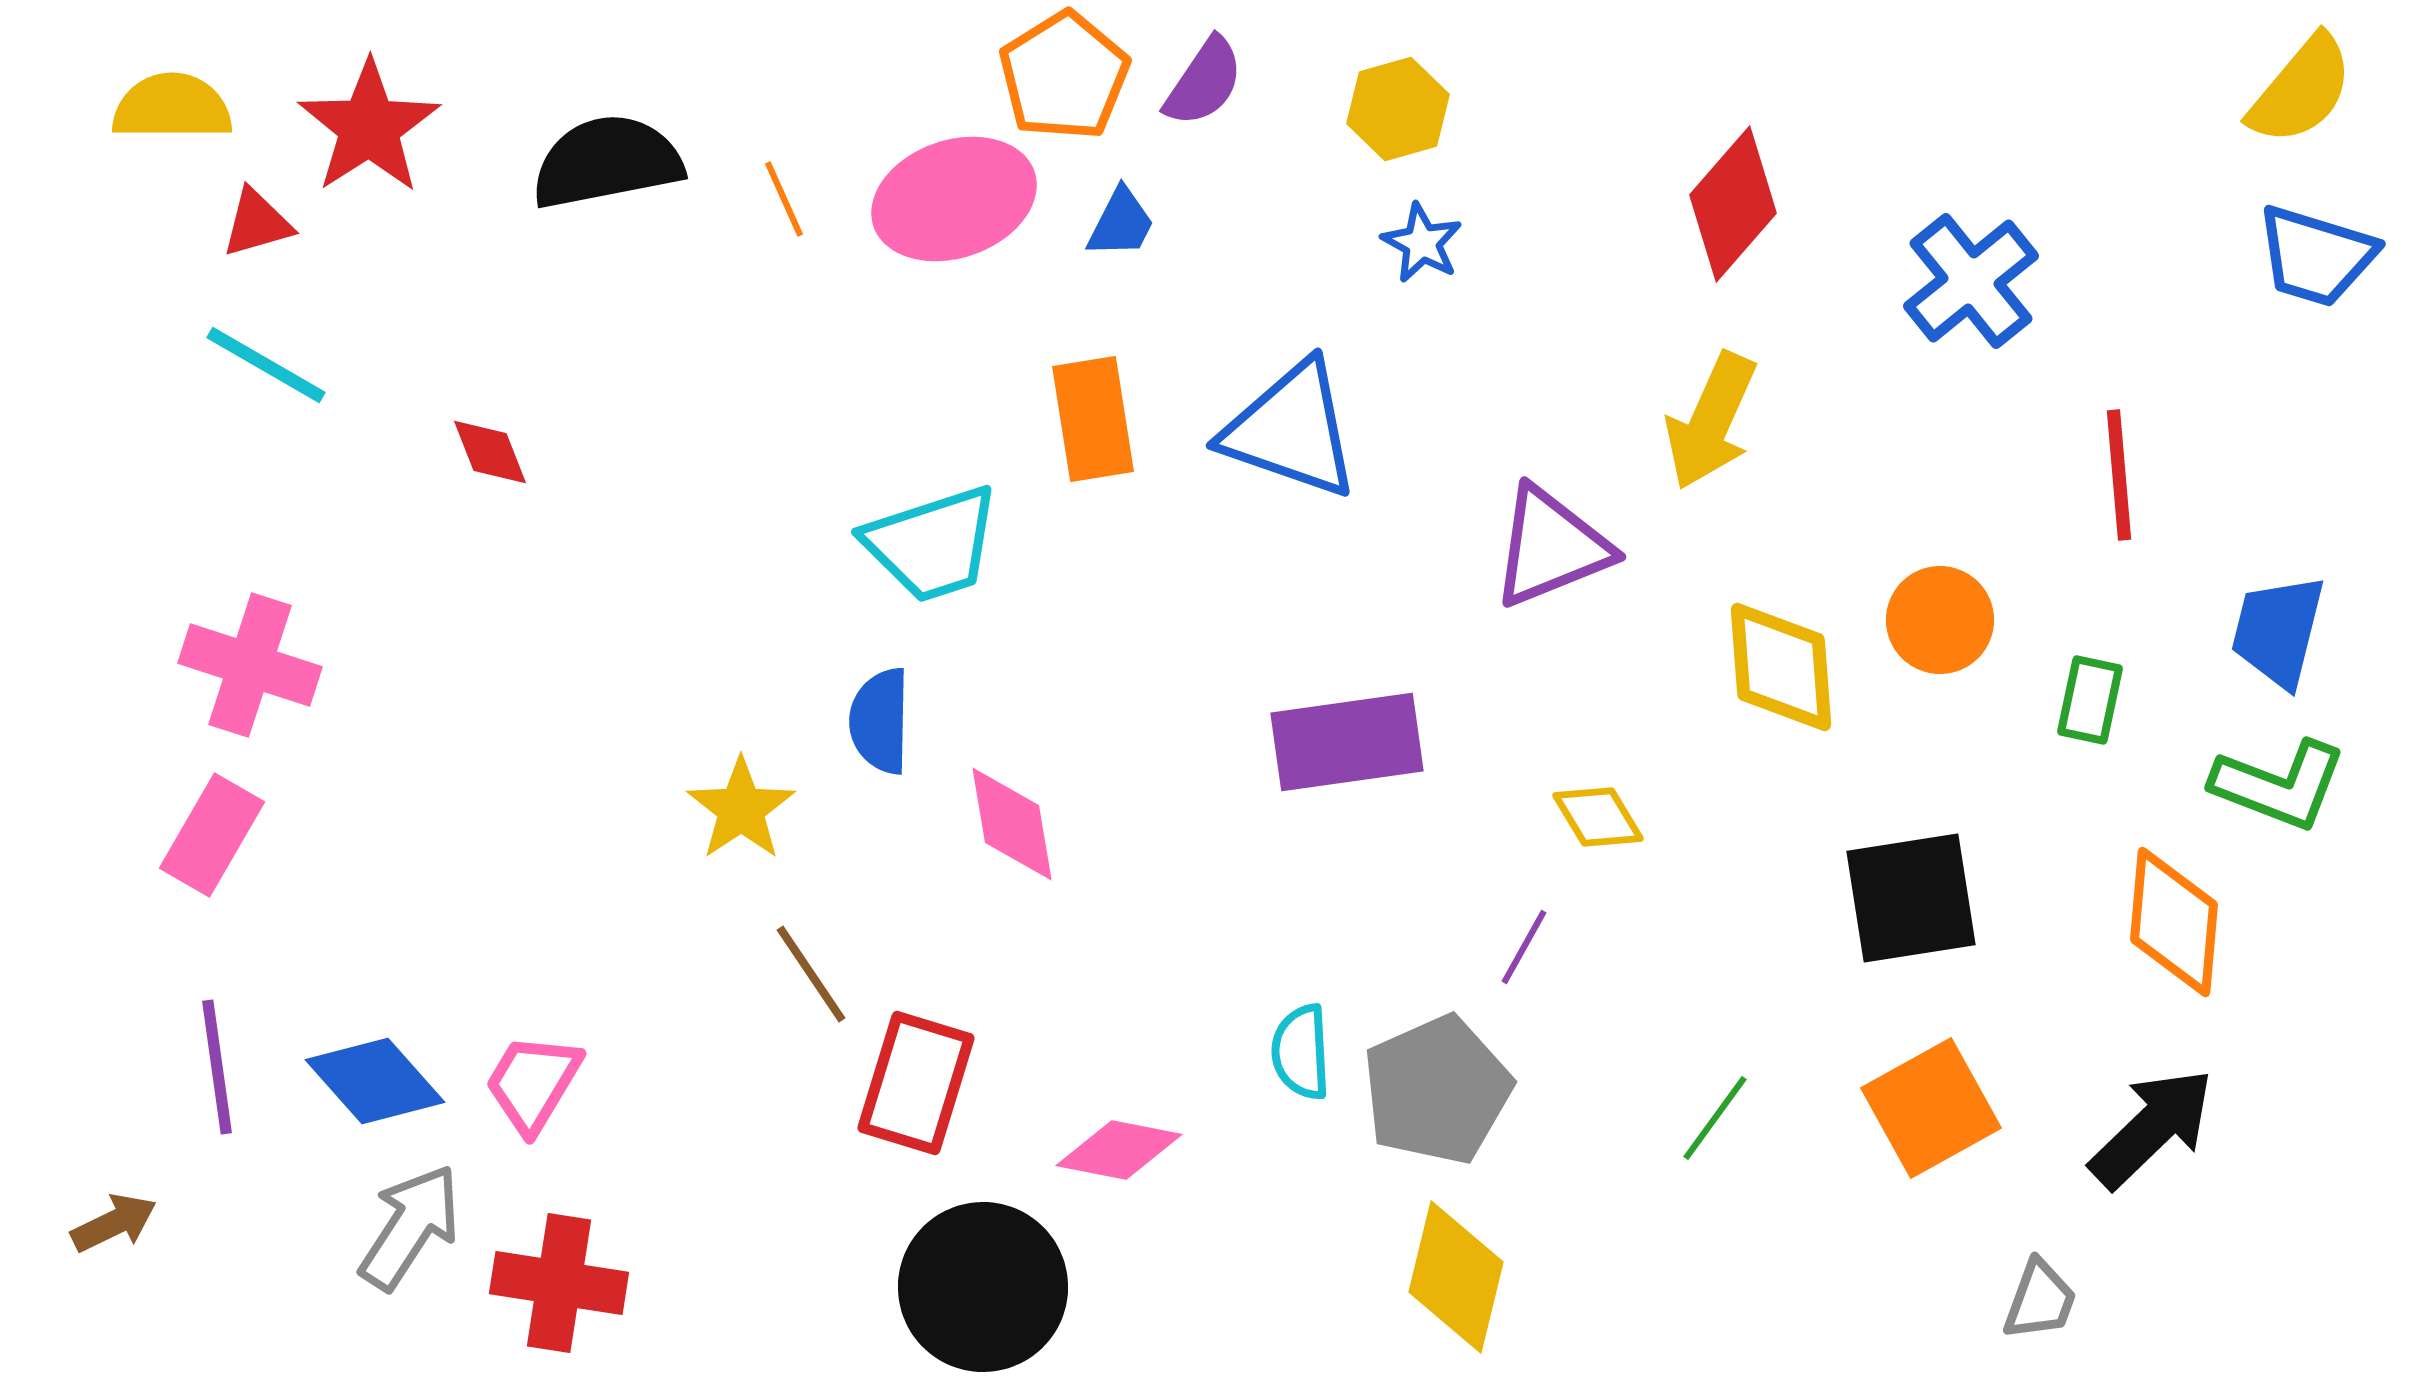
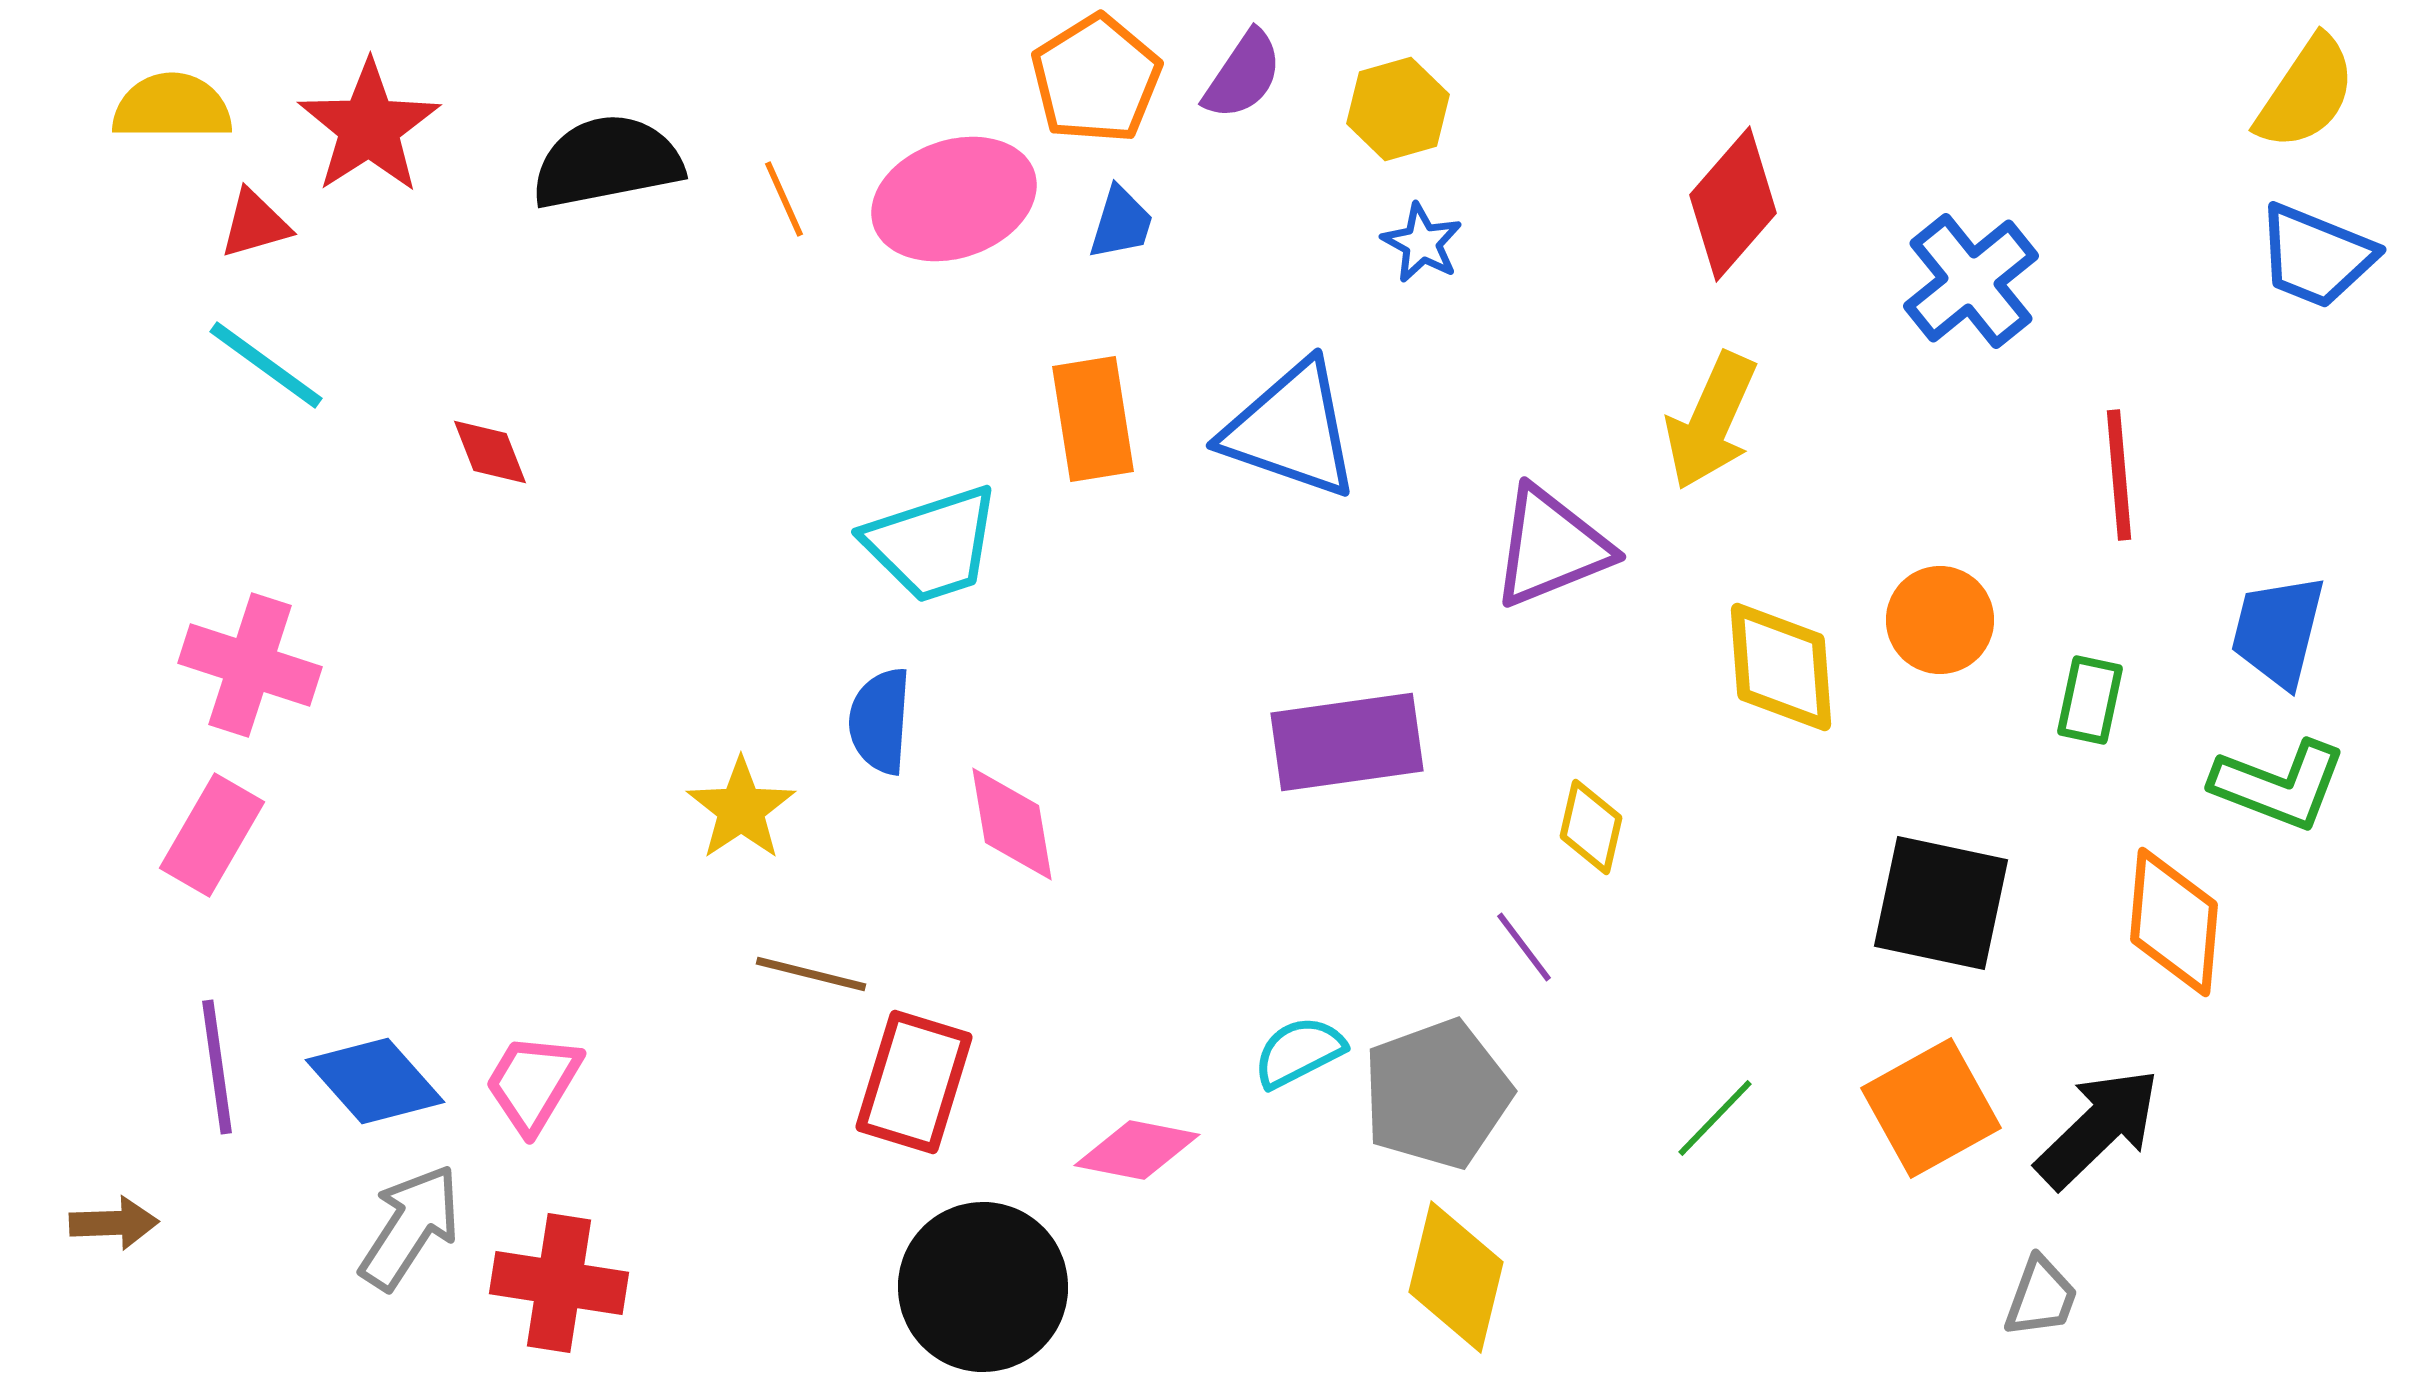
orange pentagon at (1064, 76): moved 32 px right, 3 px down
purple semicircle at (1204, 82): moved 39 px right, 7 px up
yellow semicircle at (2301, 90): moved 5 px right, 3 px down; rotated 6 degrees counterclockwise
red triangle at (257, 223): moved 2 px left, 1 px down
blue trapezoid at (1121, 223): rotated 10 degrees counterclockwise
blue trapezoid at (2316, 256): rotated 5 degrees clockwise
cyan line at (266, 365): rotated 6 degrees clockwise
blue semicircle at (880, 721): rotated 3 degrees clockwise
yellow diamond at (1598, 817): moved 7 px left, 10 px down; rotated 44 degrees clockwise
black square at (1911, 898): moved 30 px right, 5 px down; rotated 21 degrees clockwise
purple line at (1524, 947): rotated 66 degrees counterclockwise
brown line at (811, 974): rotated 42 degrees counterclockwise
cyan semicircle at (1301, 1052): moved 2 px left; rotated 66 degrees clockwise
red rectangle at (916, 1083): moved 2 px left, 1 px up
gray pentagon at (1437, 1090): moved 4 px down; rotated 4 degrees clockwise
green line at (1715, 1118): rotated 8 degrees clockwise
black arrow at (2152, 1128): moved 54 px left
pink diamond at (1119, 1150): moved 18 px right
brown arrow at (114, 1223): rotated 24 degrees clockwise
gray trapezoid at (2040, 1300): moved 1 px right, 3 px up
